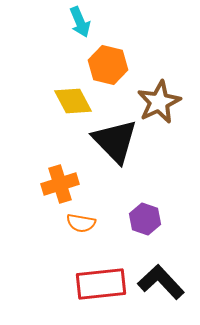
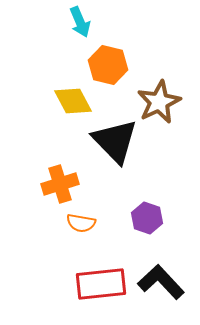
purple hexagon: moved 2 px right, 1 px up
